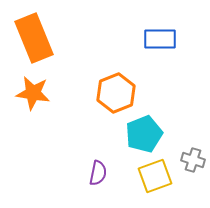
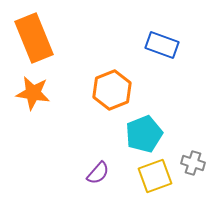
blue rectangle: moved 2 px right, 6 px down; rotated 20 degrees clockwise
orange hexagon: moved 4 px left, 3 px up
gray cross: moved 3 px down
purple semicircle: rotated 30 degrees clockwise
